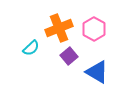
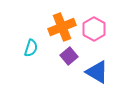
orange cross: moved 3 px right, 1 px up
cyan semicircle: rotated 30 degrees counterclockwise
